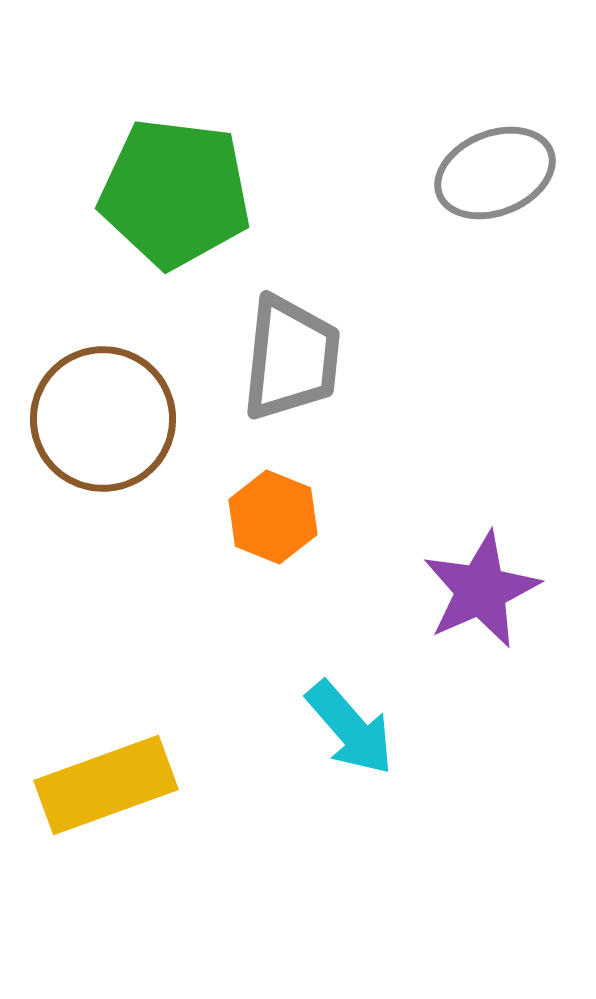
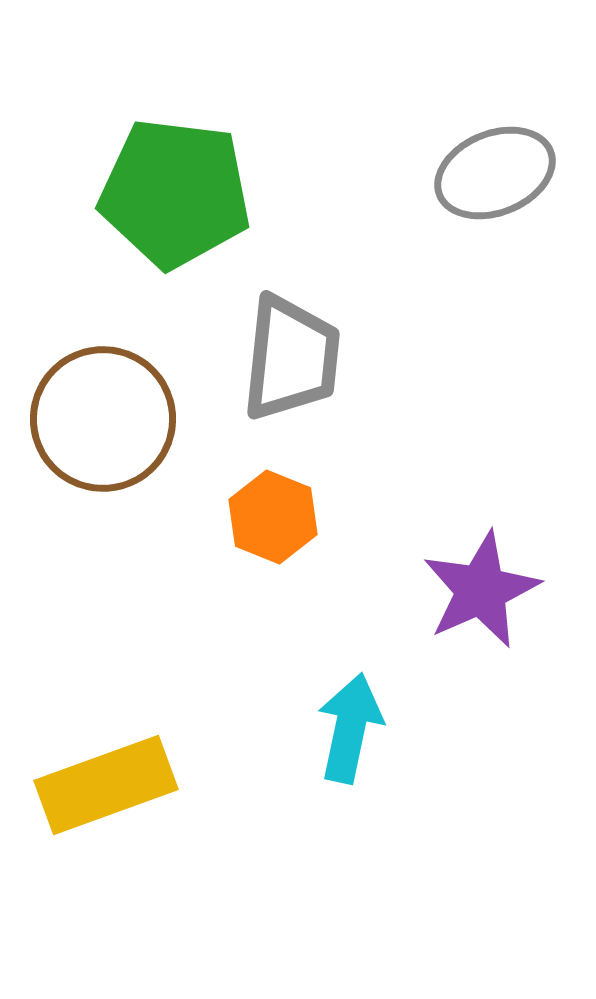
cyan arrow: rotated 127 degrees counterclockwise
